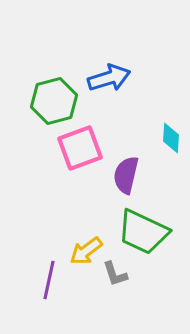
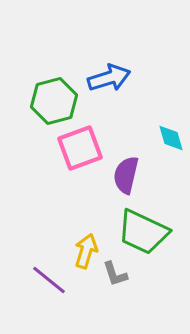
cyan diamond: rotated 20 degrees counterclockwise
yellow arrow: rotated 144 degrees clockwise
purple line: rotated 63 degrees counterclockwise
